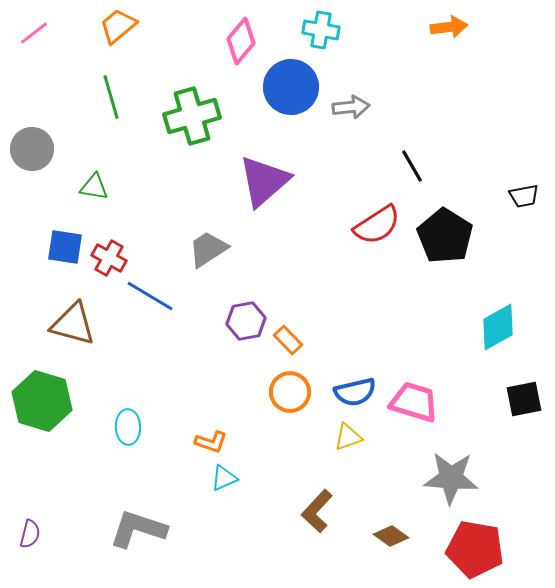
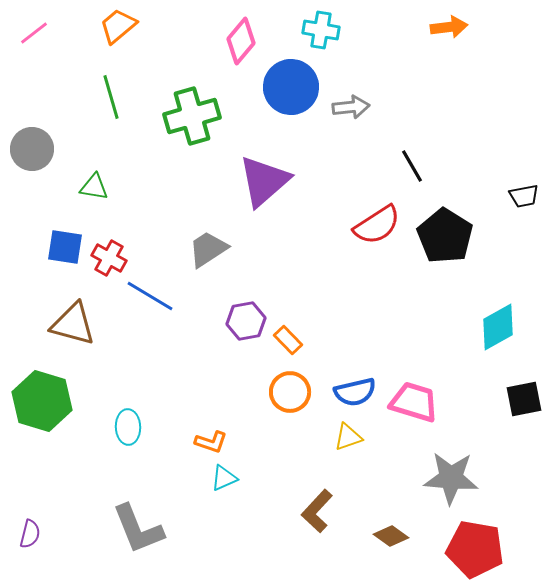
gray L-shape: rotated 130 degrees counterclockwise
